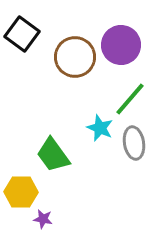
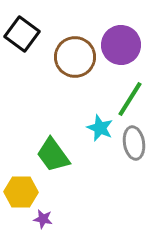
green line: rotated 9 degrees counterclockwise
